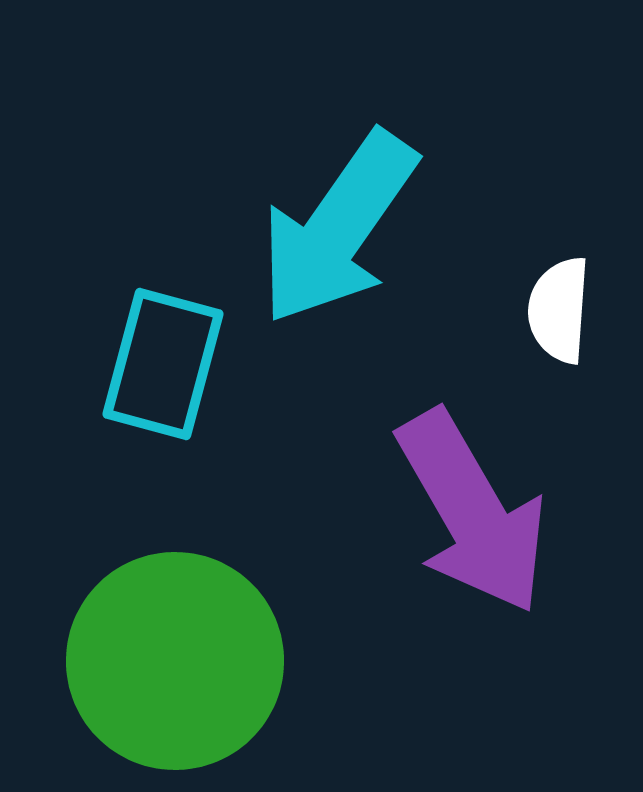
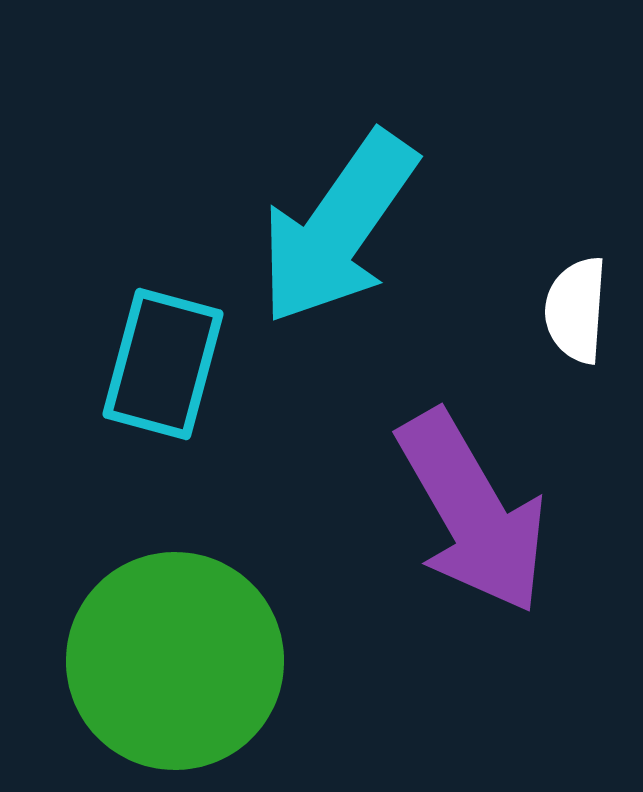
white semicircle: moved 17 px right
